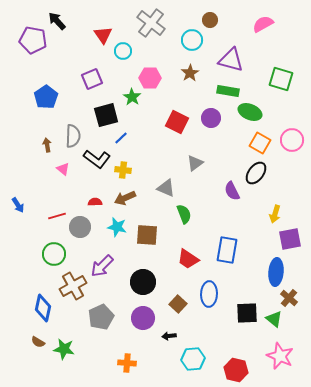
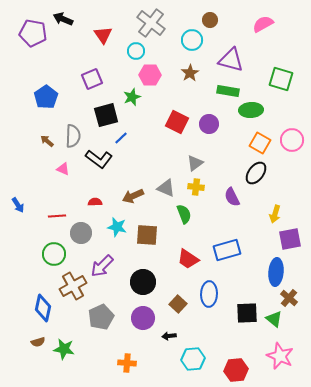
black arrow at (57, 21): moved 6 px right, 2 px up; rotated 24 degrees counterclockwise
purple pentagon at (33, 40): moved 7 px up
cyan circle at (123, 51): moved 13 px right
pink hexagon at (150, 78): moved 3 px up
green star at (132, 97): rotated 18 degrees clockwise
green ellipse at (250, 112): moved 1 px right, 2 px up; rotated 25 degrees counterclockwise
purple circle at (211, 118): moved 2 px left, 6 px down
brown arrow at (47, 145): moved 4 px up; rotated 40 degrees counterclockwise
black L-shape at (97, 159): moved 2 px right
pink triangle at (63, 169): rotated 16 degrees counterclockwise
yellow cross at (123, 170): moved 73 px right, 17 px down
purple semicircle at (232, 191): moved 6 px down
brown arrow at (125, 198): moved 8 px right, 2 px up
red line at (57, 216): rotated 12 degrees clockwise
gray circle at (80, 227): moved 1 px right, 6 px down
blue rectangle at (227, 250): rotated 64 degrees clockwise
brown semicircle at (38, 342): rotated 48 degrees counterclockwise
red hexagon at (236, 370): rotated 20 degrees counterclockwise
